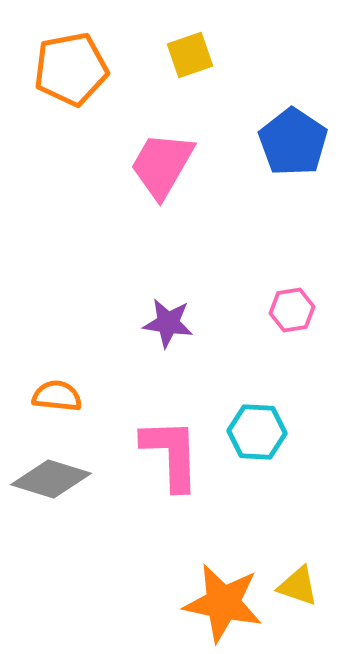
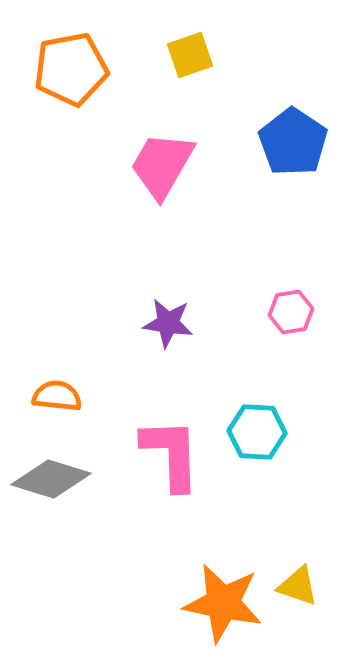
pink hexagon: moved 1 px left, 2 px down
